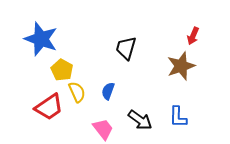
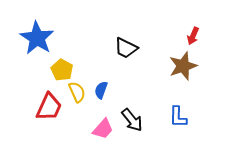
blue star: moved 4 px left, 1 px up; rotated 12 degrees clockwise
black trapezoid: rotated 80 degrees counterclockwise
brown star: moved 2 px right
blue semicircle: moved 7 px left, 1 px up
red trapezoid: rotated 32 degrees counterclockwise
black arrow: moved 8 px left; rotated 15 degrees clockwise
pink trapezoid: rotated 80 degrees clockwise
